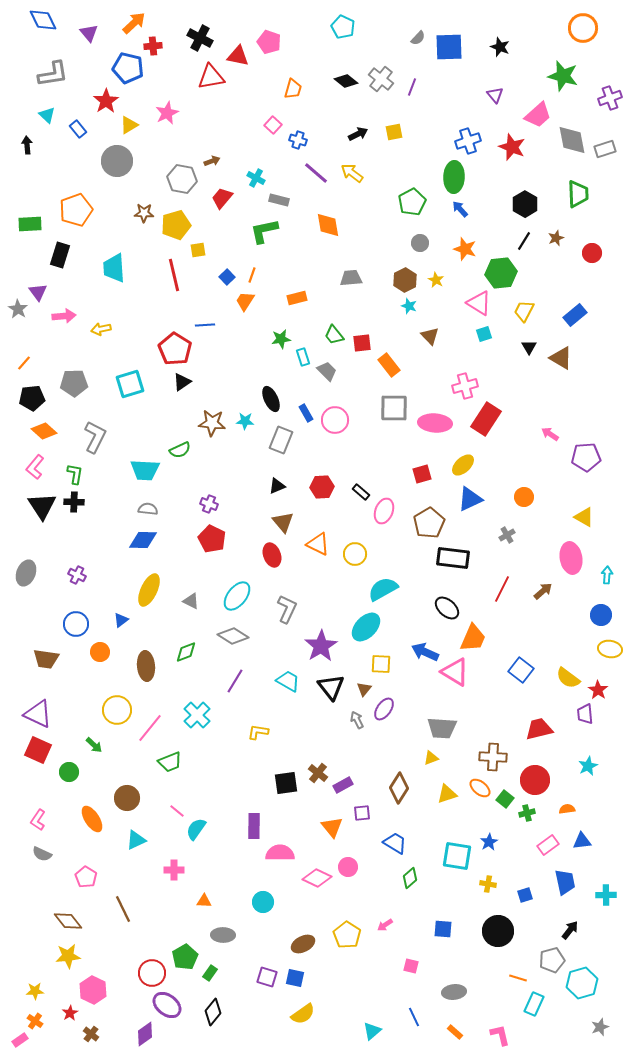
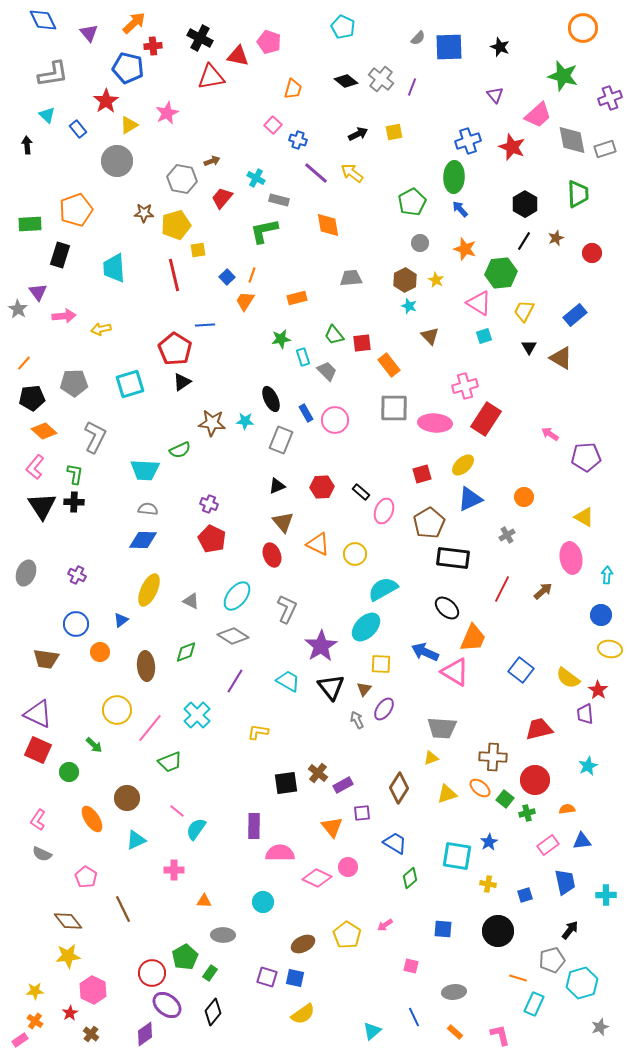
cyan square at (484, 334): moved 2 px down
